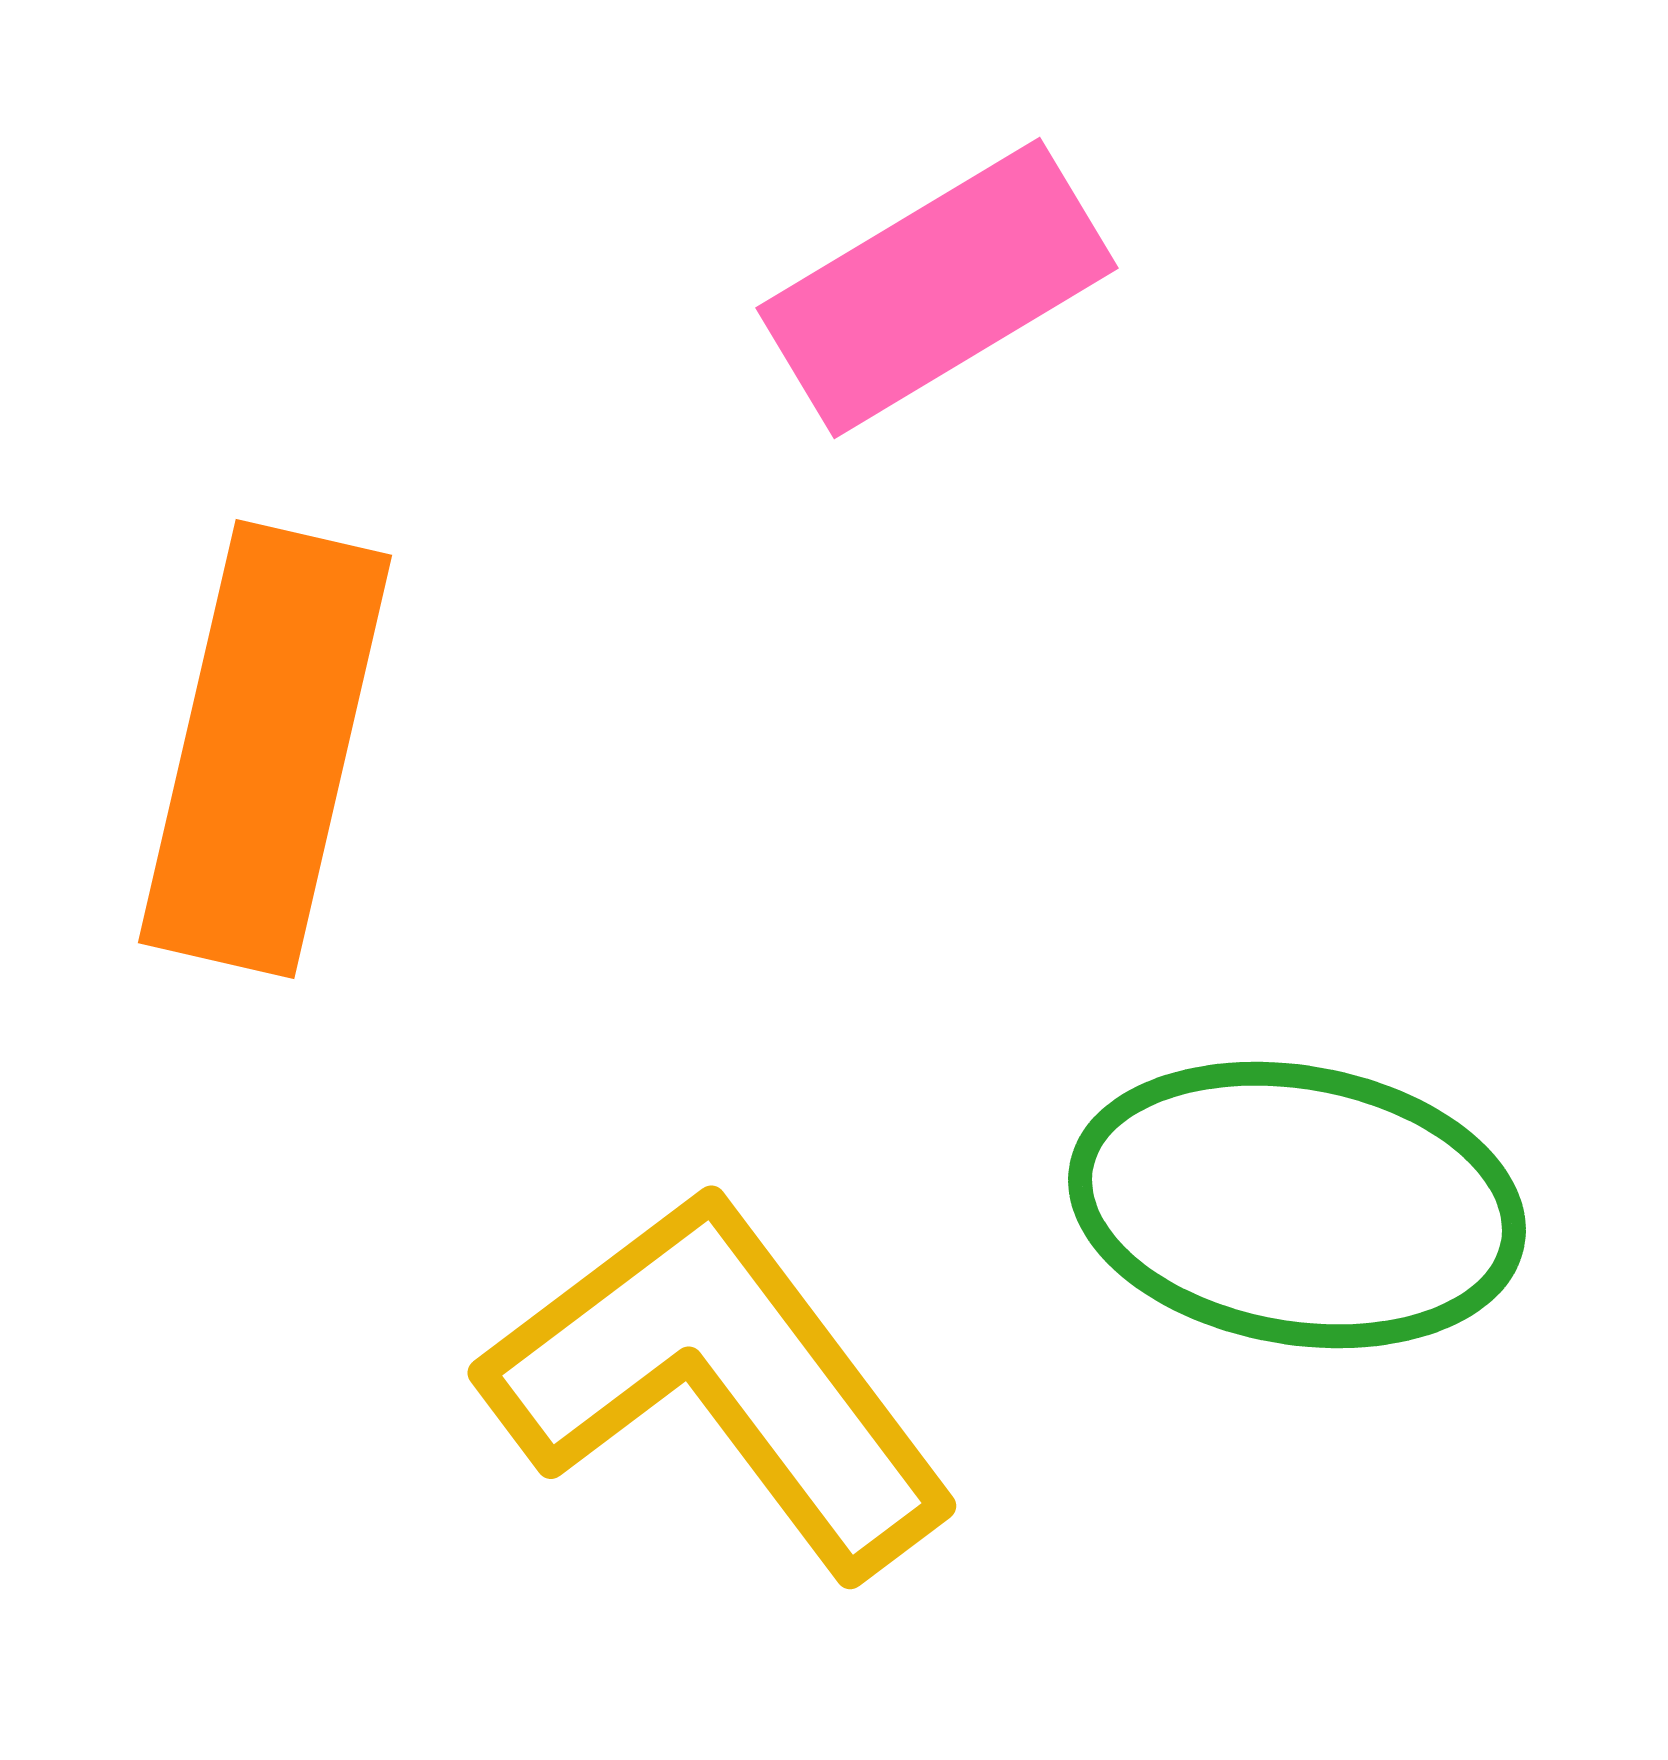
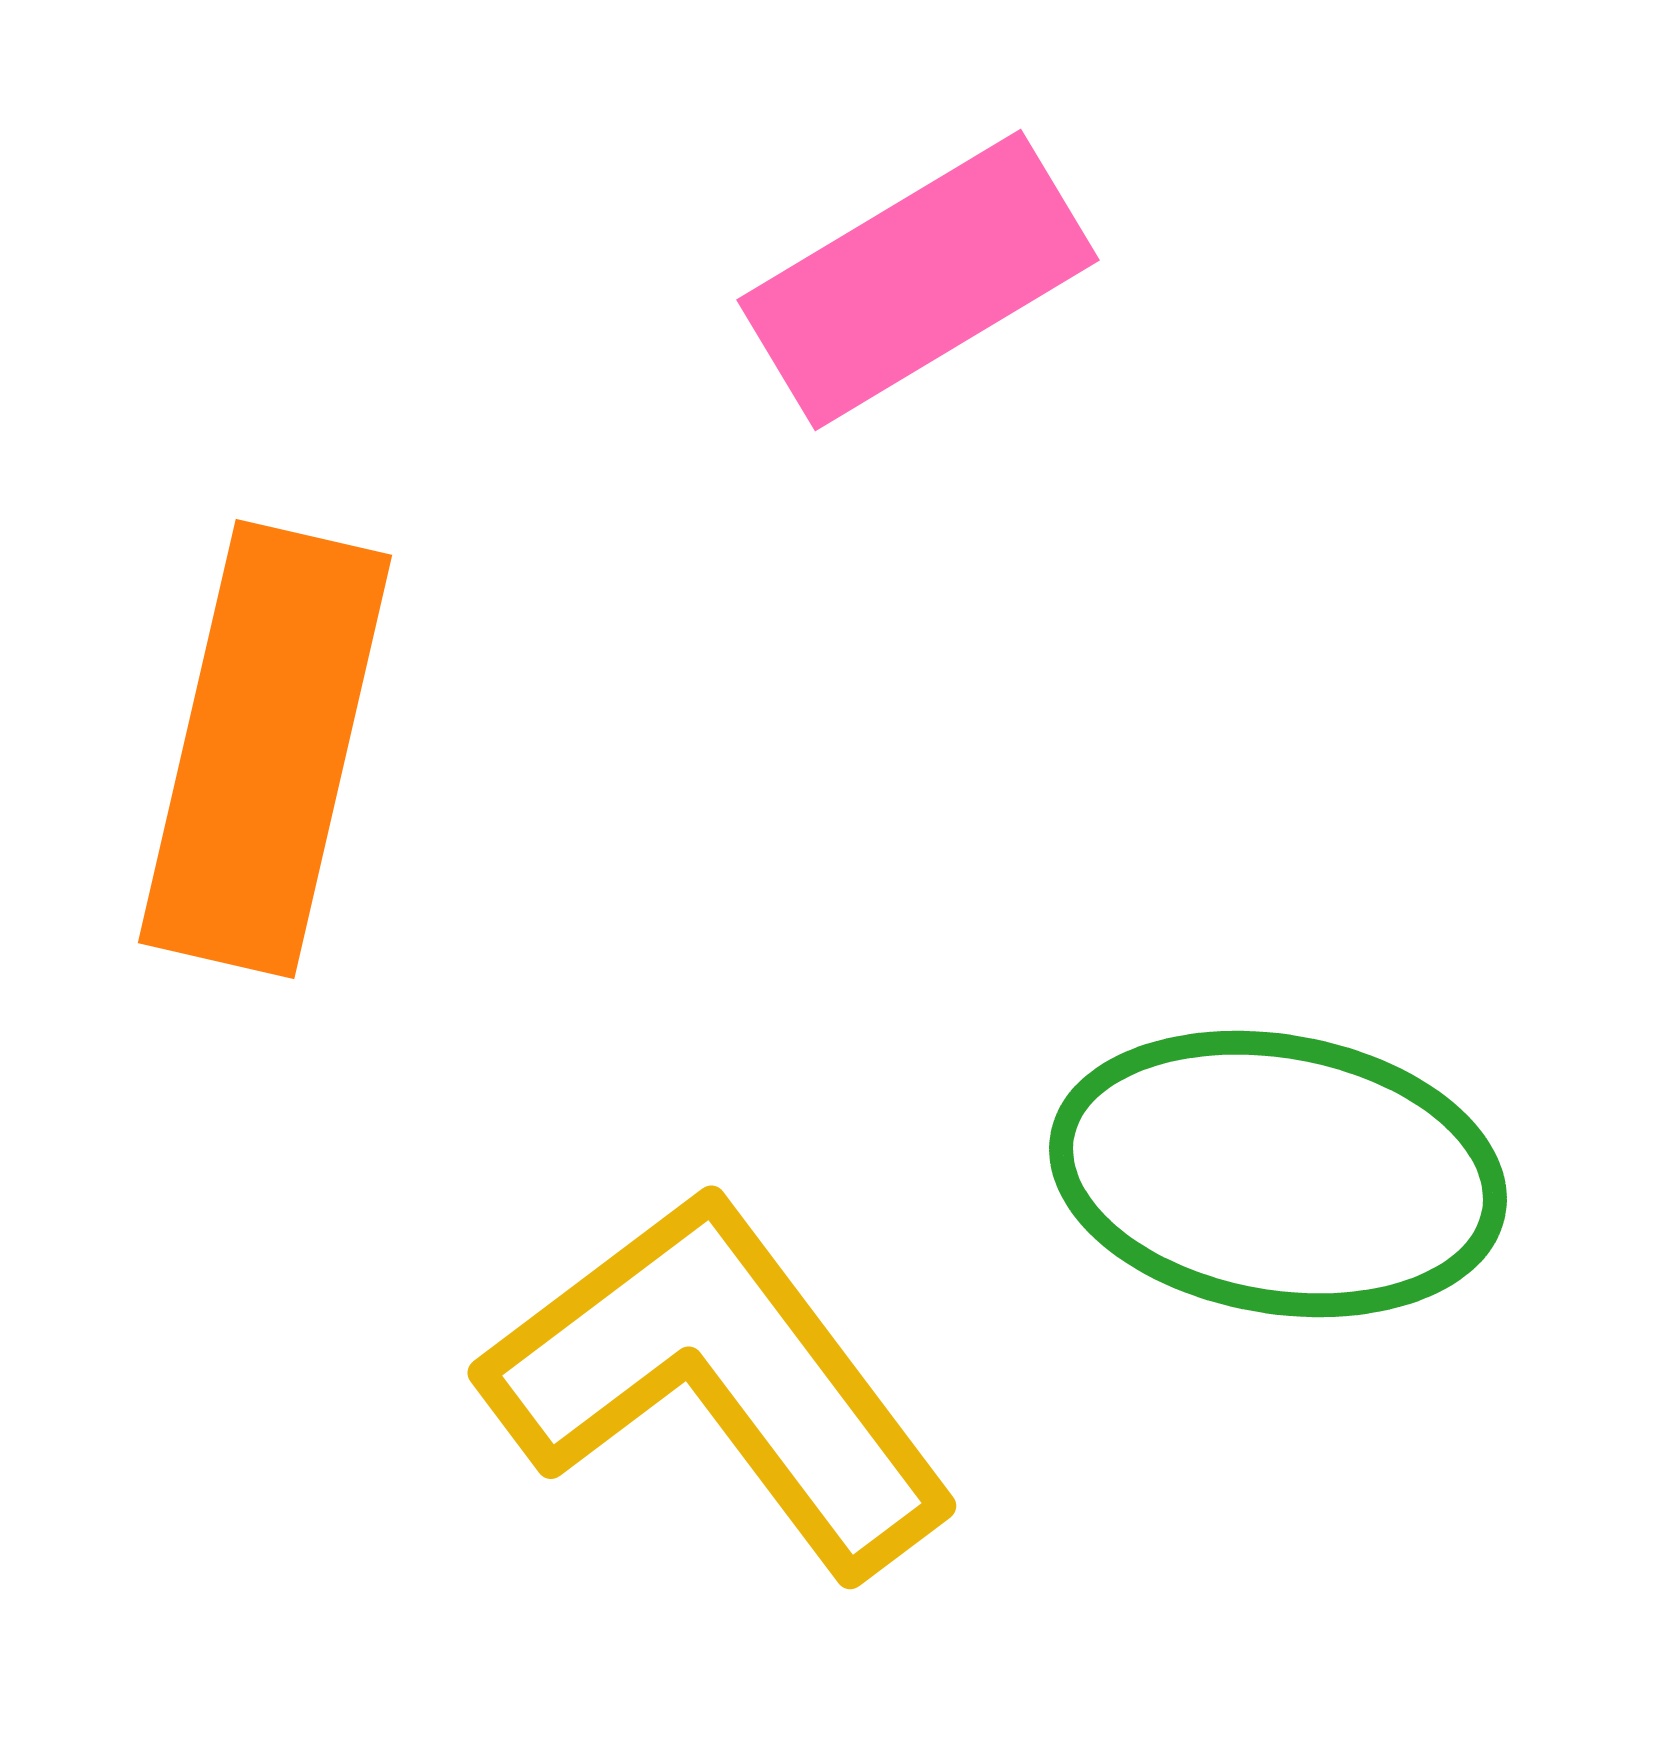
pink rectangle: moved 19 px left, 8 px up
green ellipse: moved 19 px left, 31 px up
